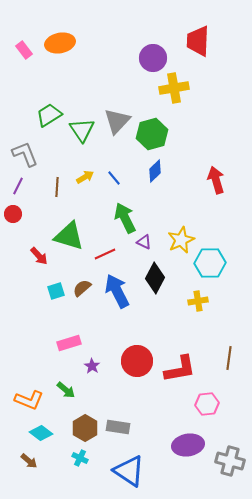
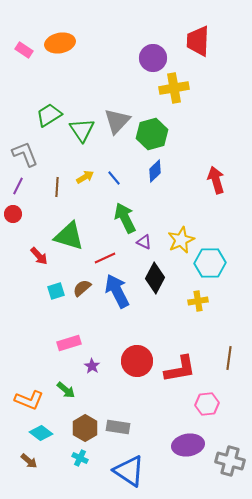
pink rectangle at (24, 50): rotated 18 degrees counterclockwise
red line at (105, 254): moved 4 px down
